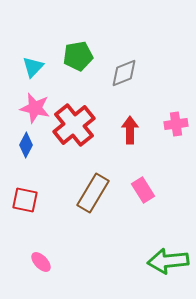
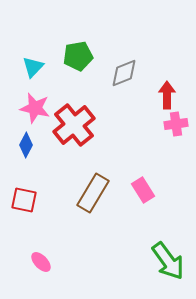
red arrow: moved 37 px right, 35 px up
red square: moved 1 px left
green arrow: rotated 120 degrees counterclockwise
